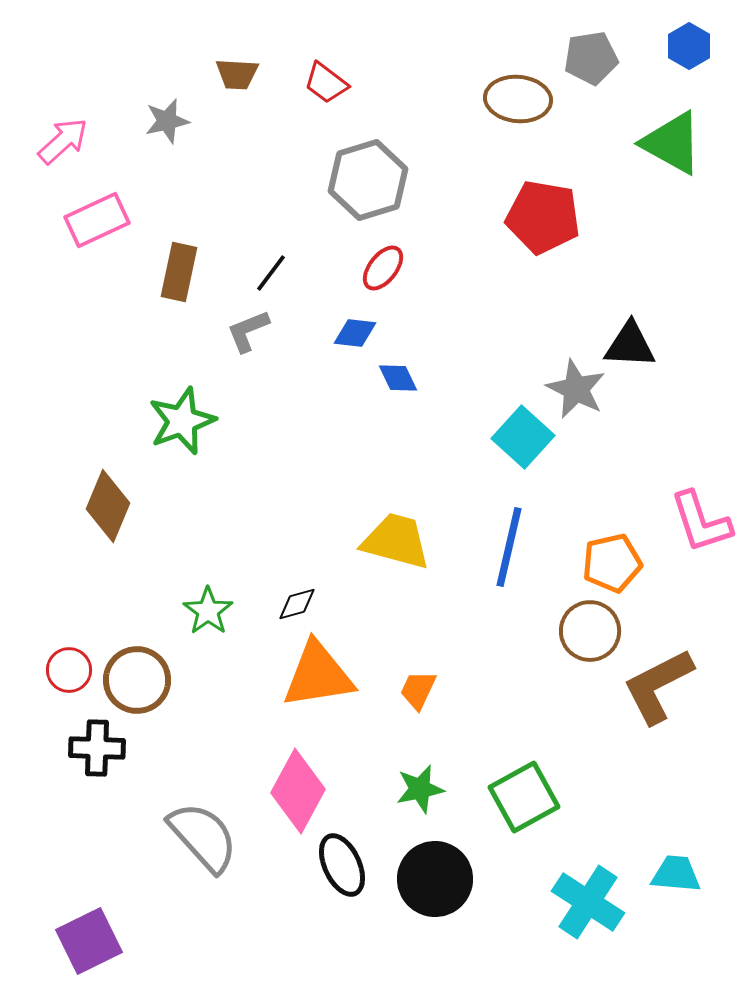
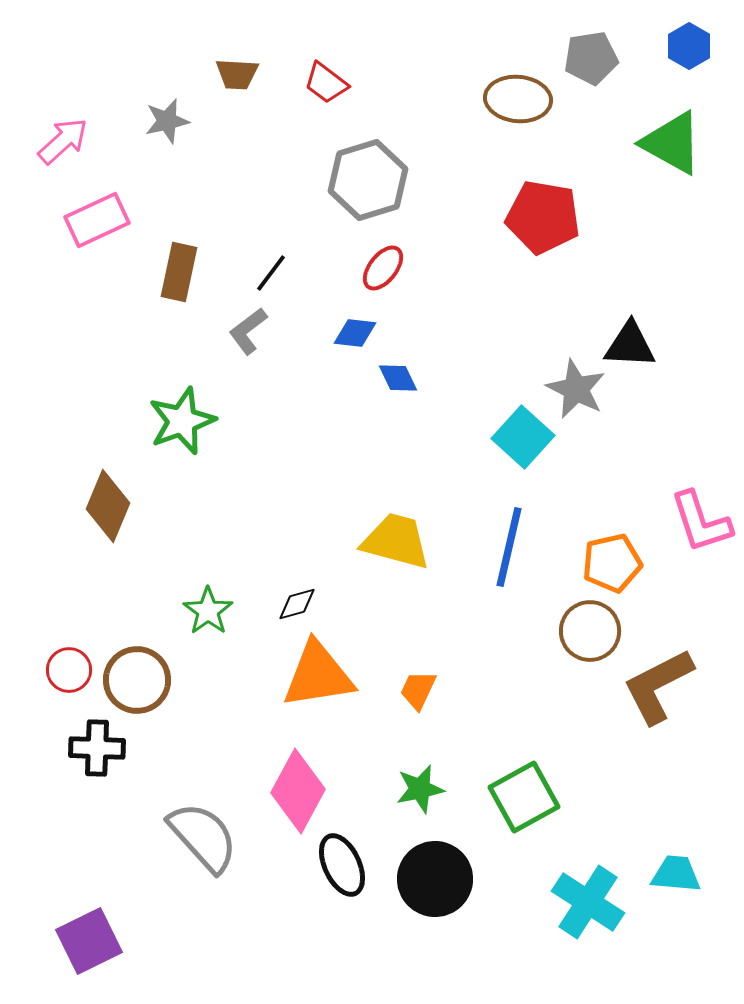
gray L-shape at (248, 331): rotated 15 degrees counterclockwise
